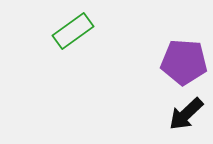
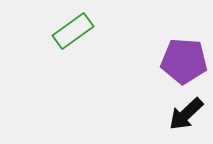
purple pentagon: moved 1 px up
